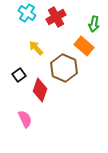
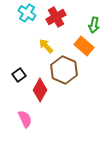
green arrow: moved 1 px down
yellow arrow: moved 10 px right, 2 px up
brown hexagon: moved 2 px down
red diamond: rotated 10 degrees clockwise
